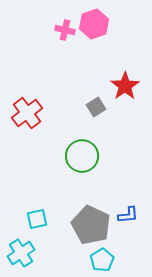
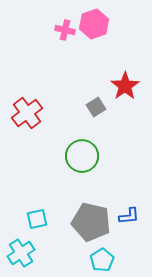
blue L-shape: moved 1 px right, 1 px down
gray pentagon: moved 3 px up; rotated 12 degrees counterclockwise
